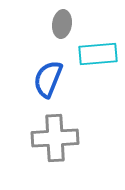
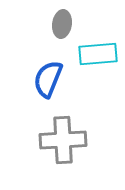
gray cross: moved 8 px right, 2 px down
